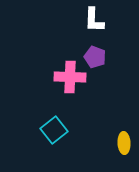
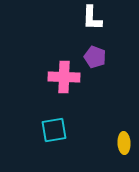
white L-shape: moved 2 px left, 2 px up
pink cross: moved 6 px left
cyan square: rotated 28 degrees clockwise
